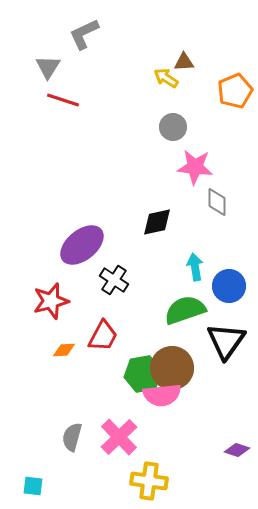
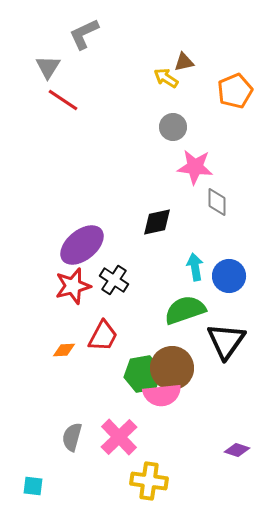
brown triangle: rotated 10 degrees counterclockwise
red line: rotated 16 degrees clockwise
blue circle: moved 10 px up
red star: moved 22 px right, 15 px up
